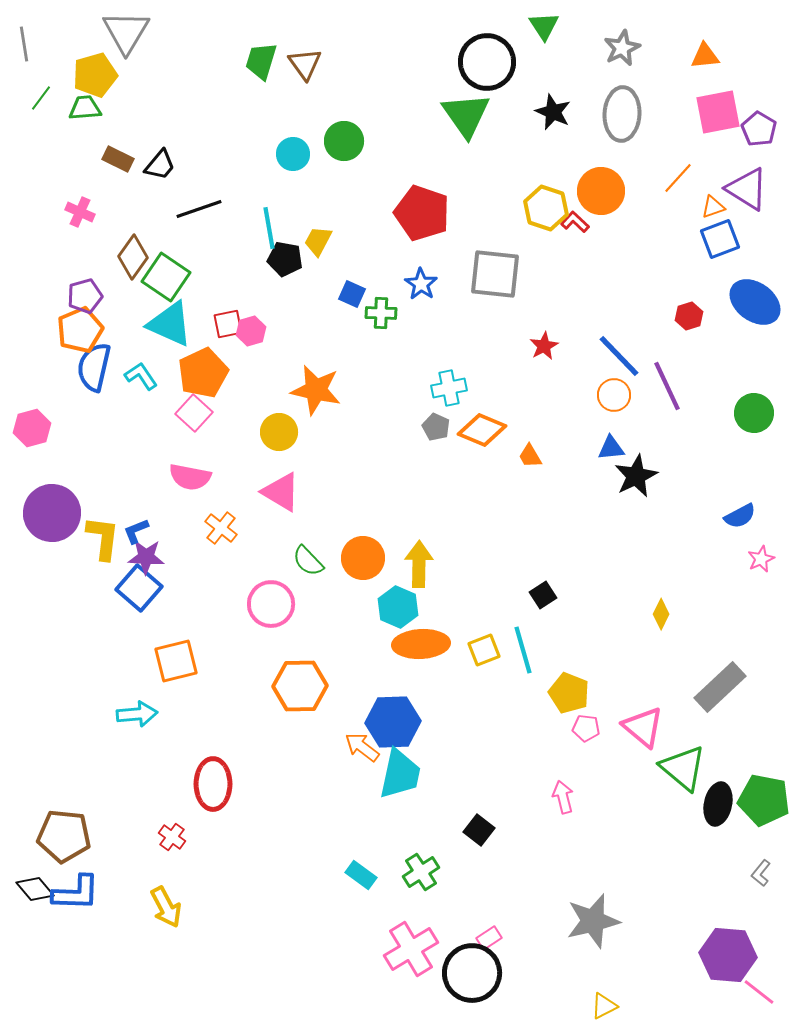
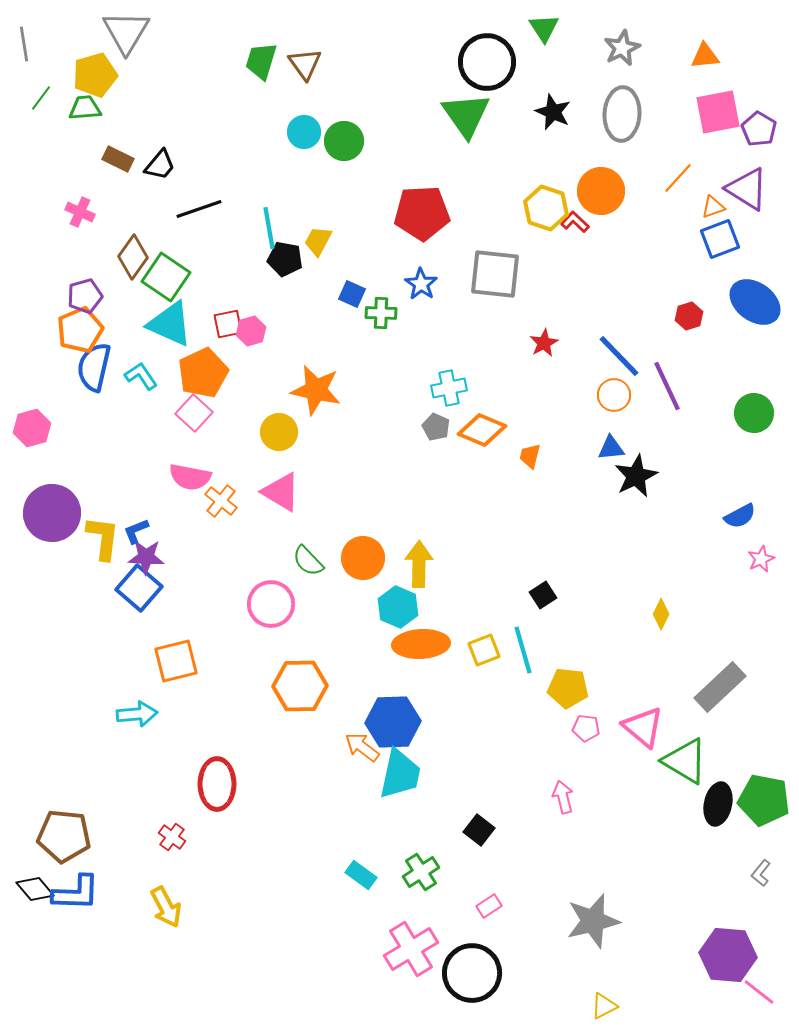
green triangle at (544, 26): moved 2 px down
cyan circle at (293, 154): moved 11 px right, 22 px up
red pentagon at (422, 213): rotated 22 degrees counterclockwise
red star at (544, 346): moved 3 px up
orange trapezoid at (530, 456): rotated 44 degrees clockwise
orange cross at (221, 528): moved 27 px up
yellow pentagon at (569, 693): moved 1 px left, 5 px up; rotated 15 degrees counterclockwise
green triangle at (683, 768): moved 2 px right, 7 px up; rotated 9 degrees counterclockwise
red ellipse at (213, 784): moved 4 px right
pink rectangle at (489, 938): moved 32 px up
